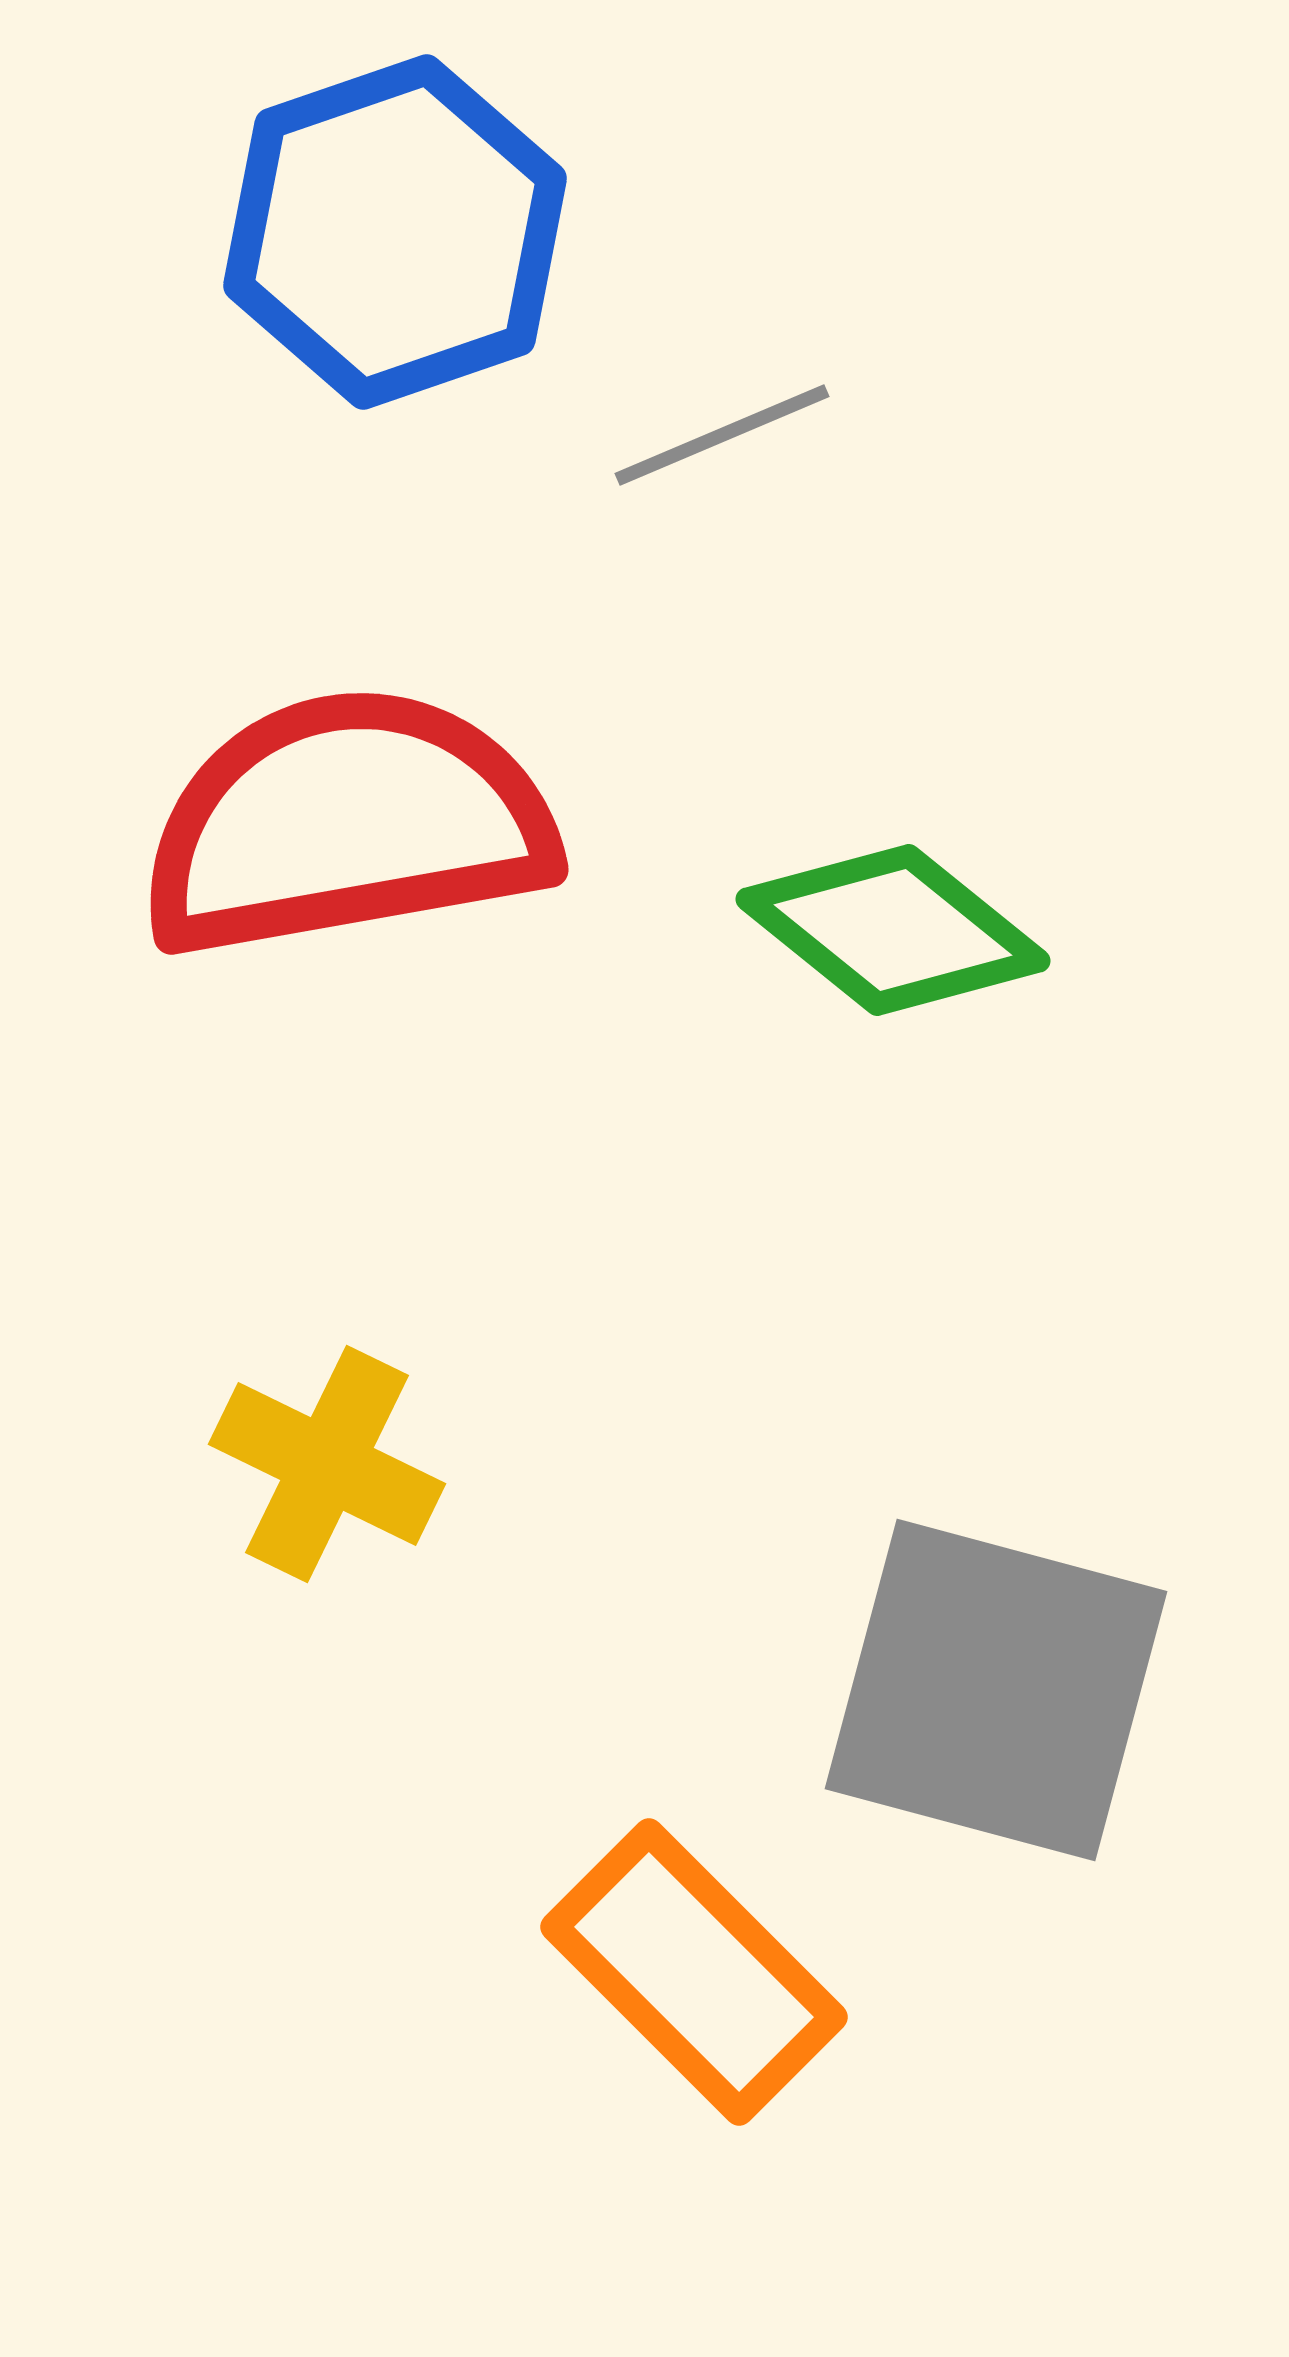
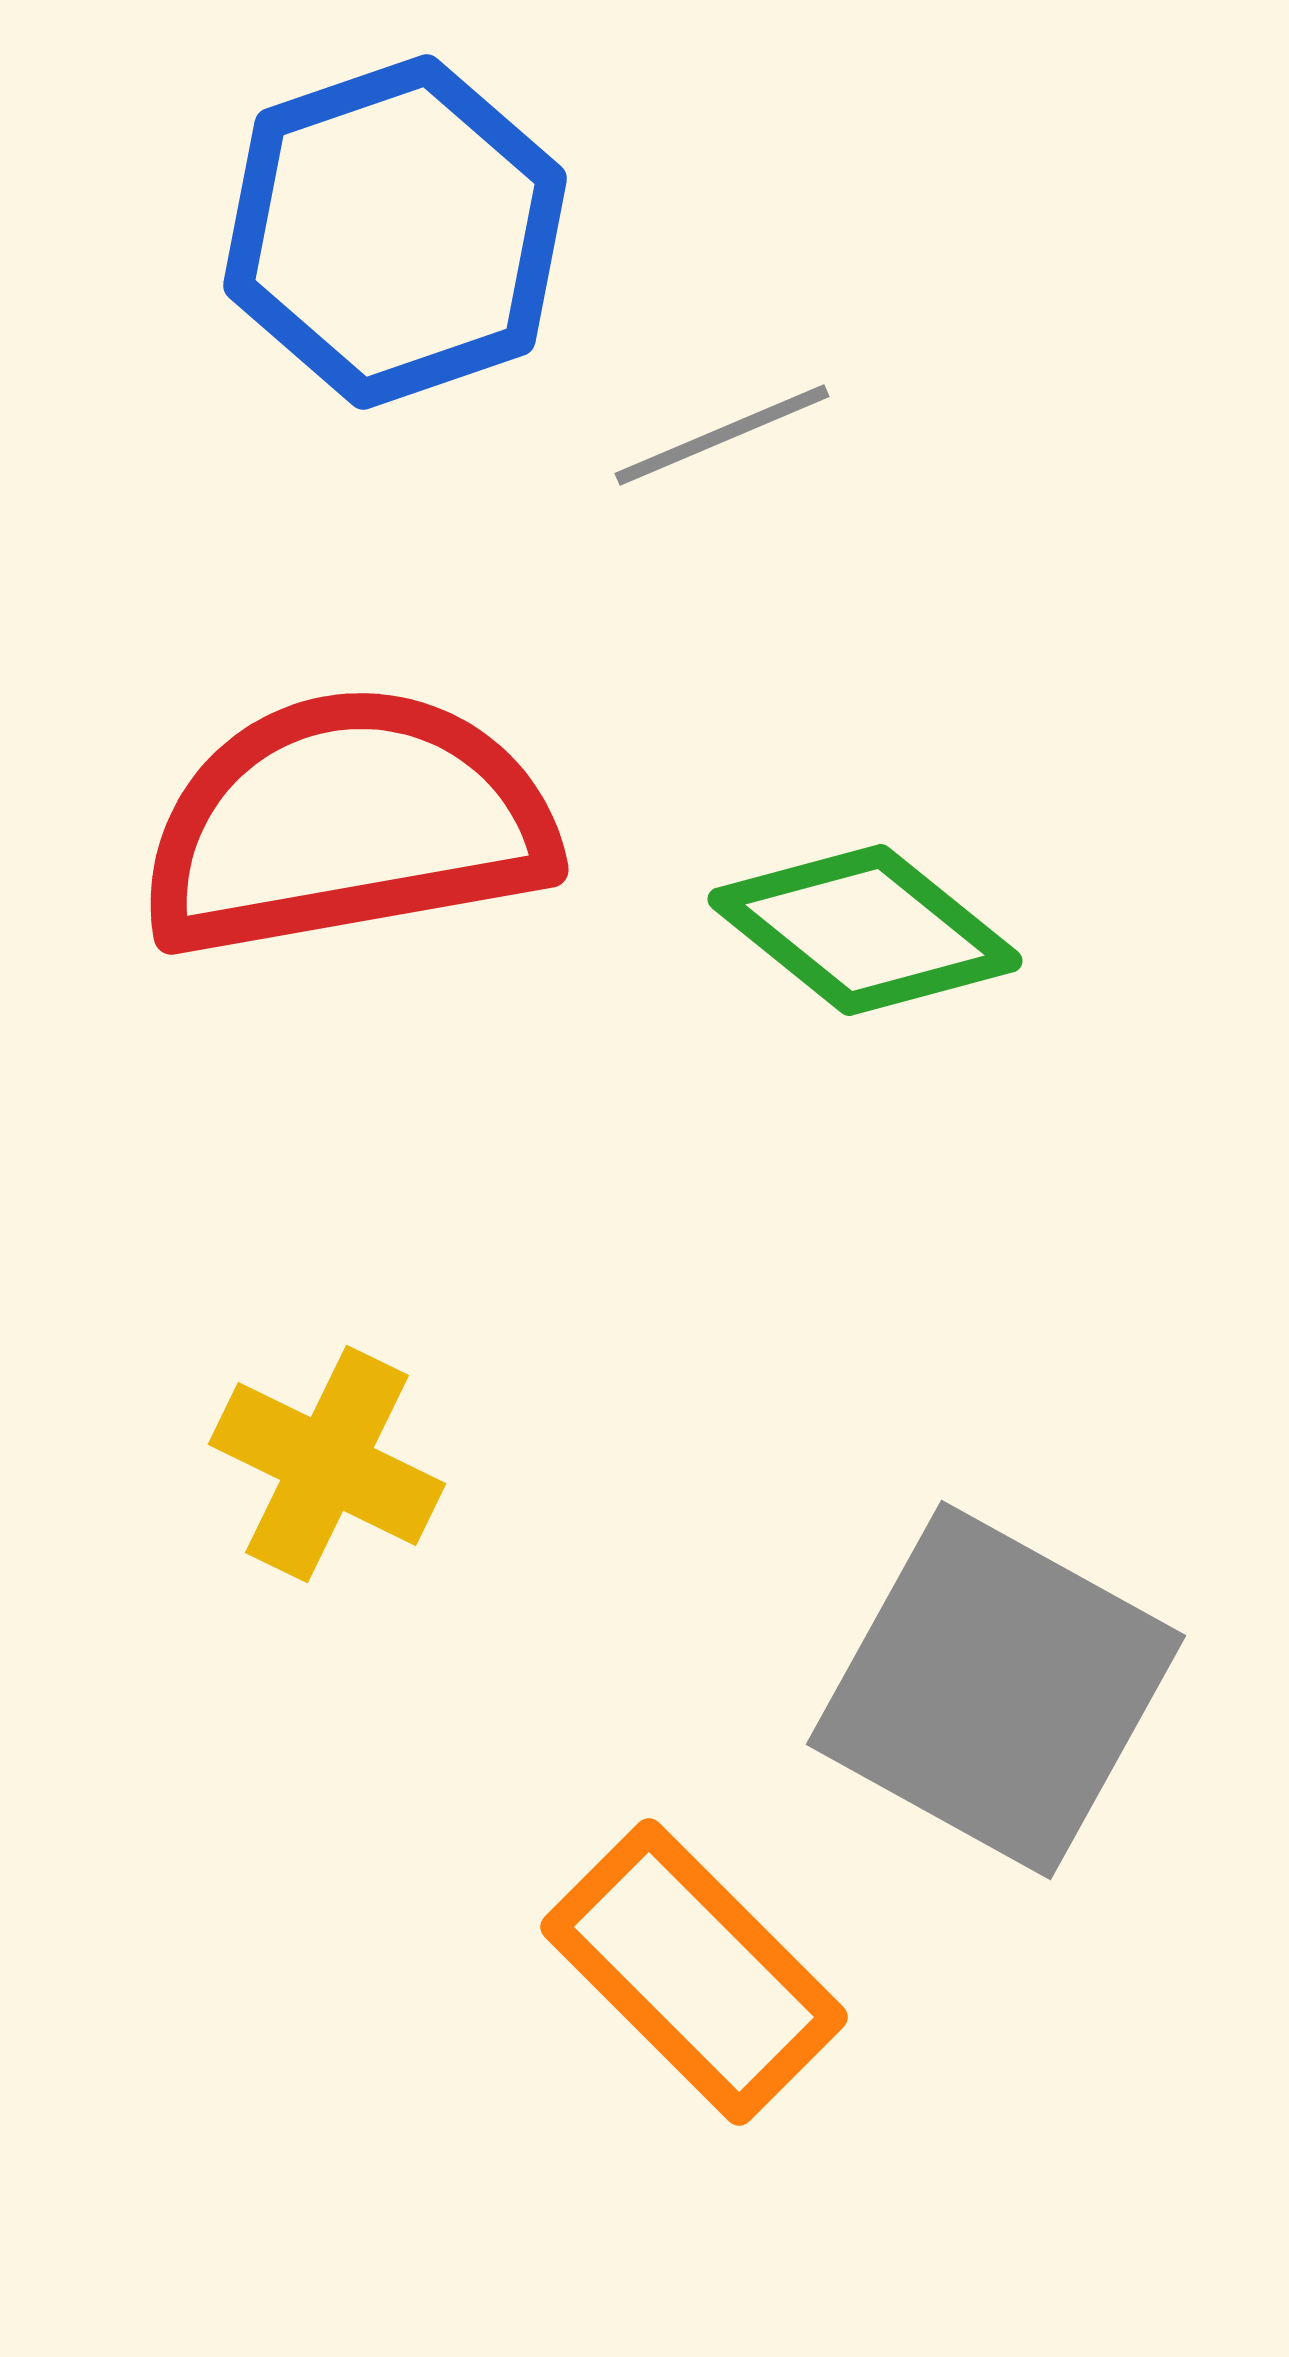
green diamond: moved 28 px left
gray square: rotated 14 degrees clockwise
